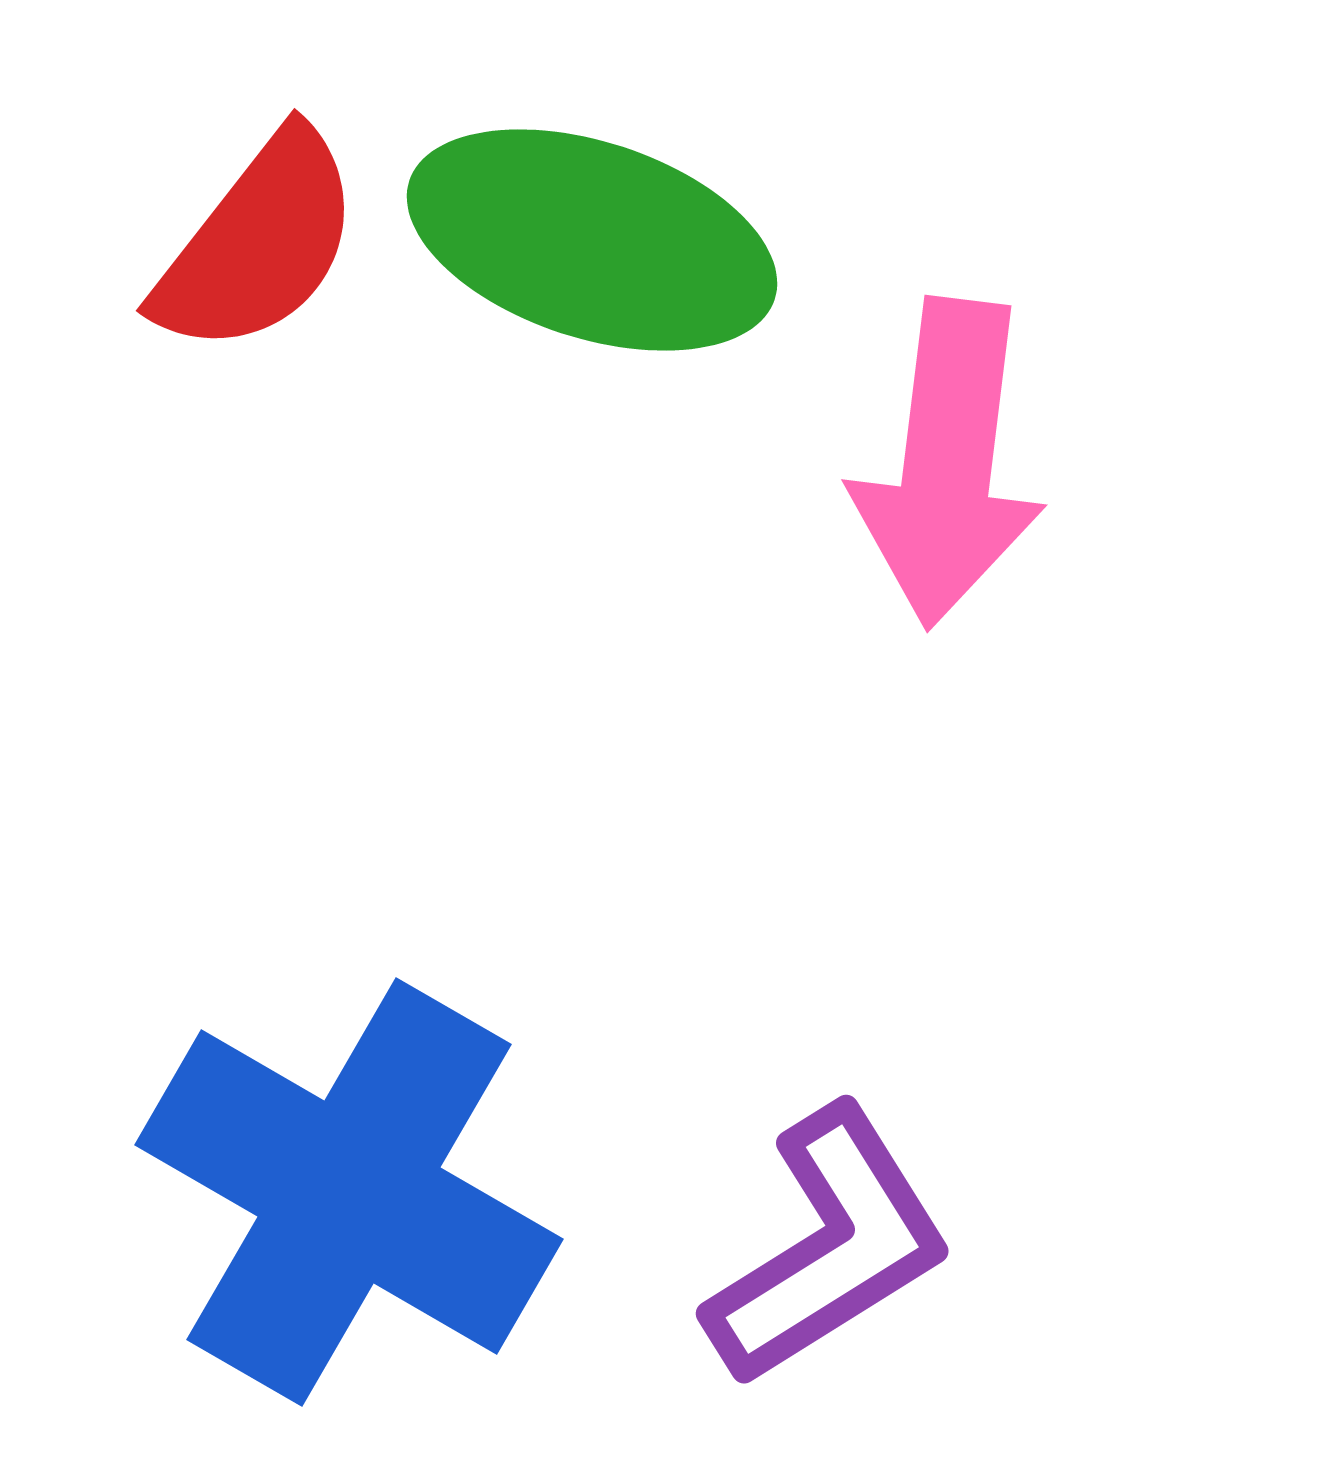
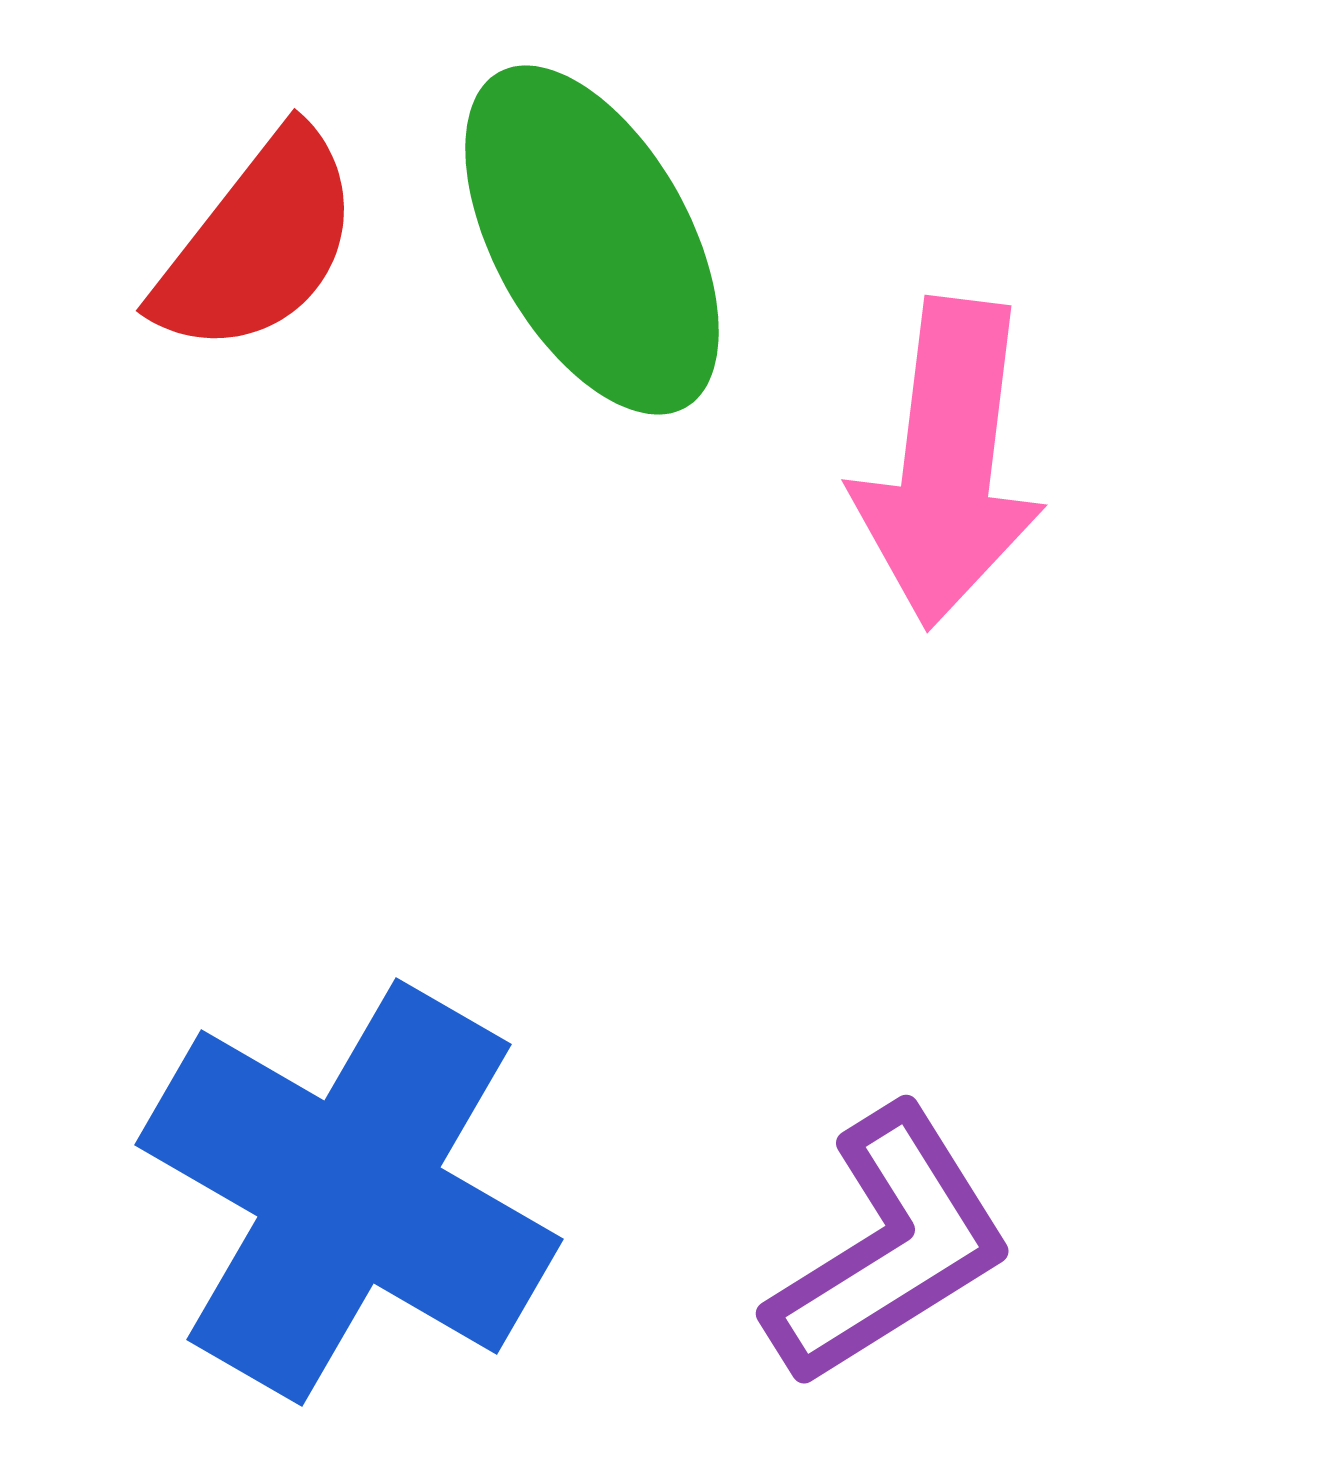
green ellipse: rotated 43 degrees clockwise
purple L-shape: moved 60 px right
